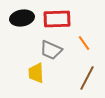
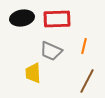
orange line: moved 3 px down; rotated 49 degrees clockwise
gray trapezoid: moved 1 px down
yellow trapezoid: moved 3 px left
brown line: moved 3 px down
